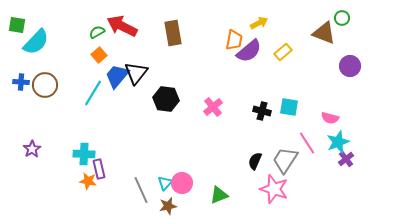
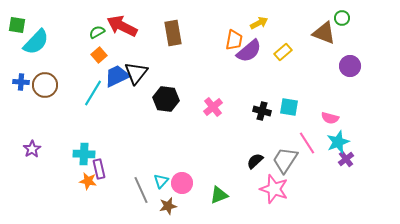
blue trapezoid: rotated 24 degrees clockwise
black semicircle: rotated 24 degrees clockwise
cyan triangle: moved 4 px left, 2 px up
